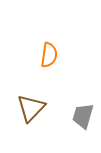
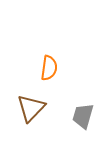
orange semicircle: moved 13 px down
